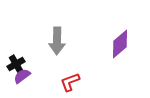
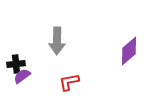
purple diamond: moved 9 px right, 7 px down
black cross: rotated 24 degrees clockwise
red L-shape: moved 1 px left; rotated 10 degrees clockwise
